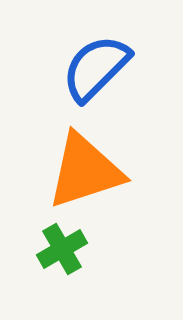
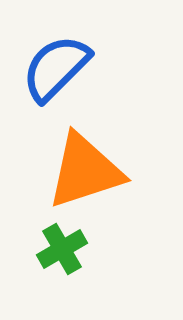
blue semicircle: moved 40 px left
